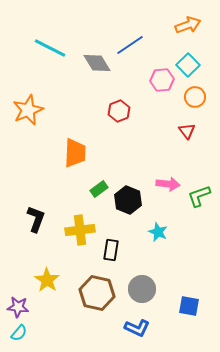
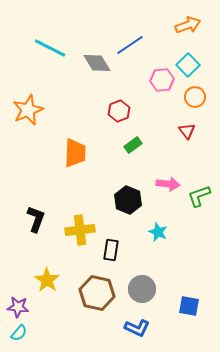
green rectangle: moved 34 px right, 44 px up
